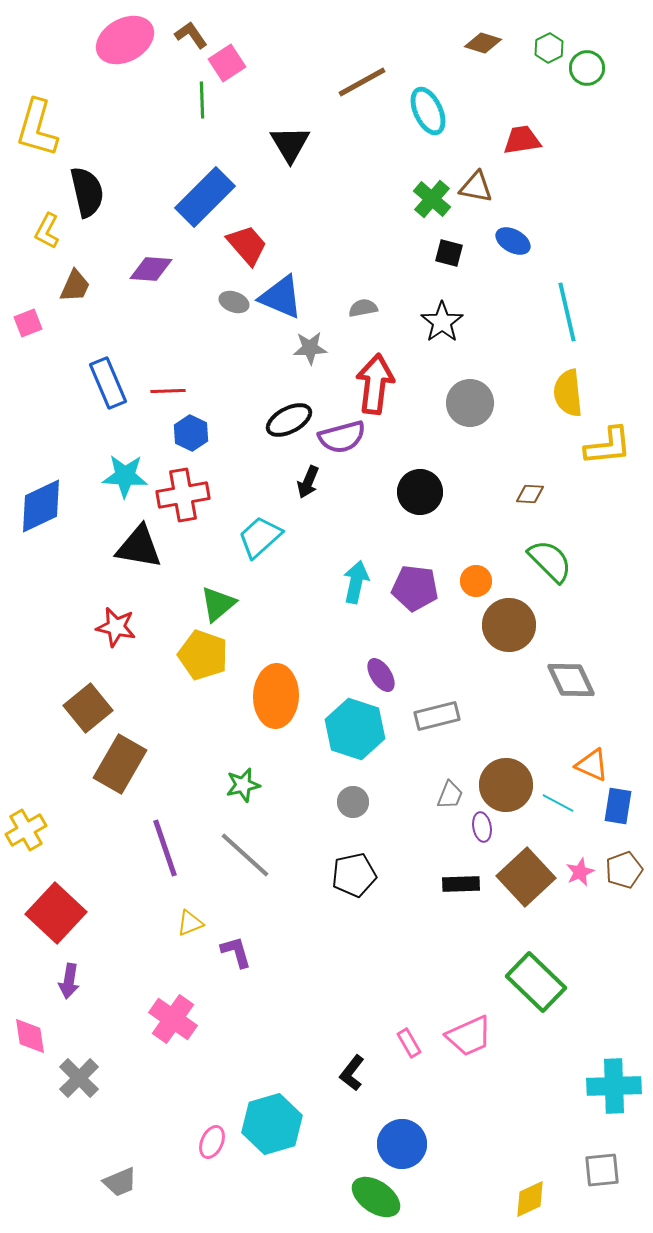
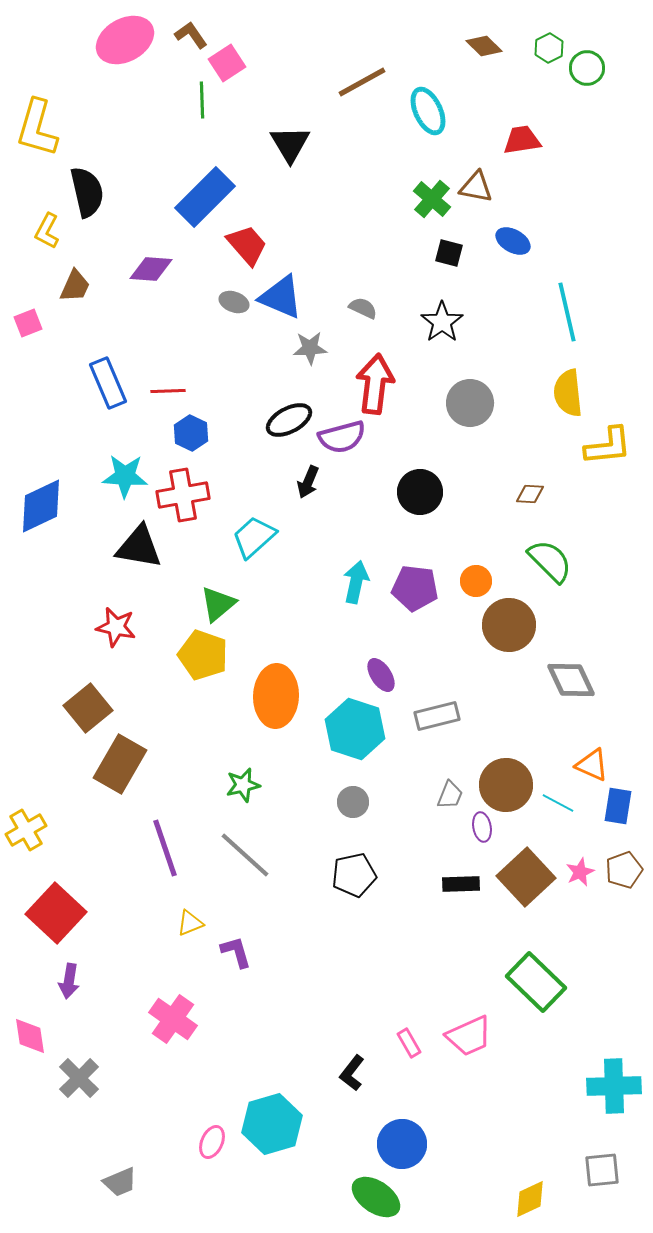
brown diamond at (483, 43): moved 1 px right, 3 px down; rotated 27 degrees clockwise
gray semicircle at (363, 308): rotated 36 degrees clockwise
cyan trapezoid at (260, 537): moved 6 px left
